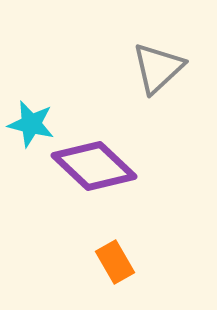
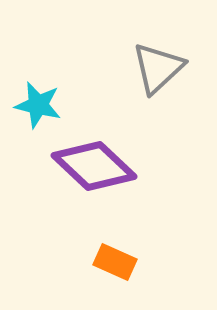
cyan star: moved 7 px right, 19 px up
orange rectangle: rotated 36 degrees counterclockwise
